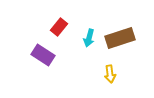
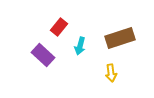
cyan arrow: moved 9 px left, 8 px down
purple rectangle: rotated 10 degrees clockwise
yellow arrow: moved 1 px right, 1 px up
